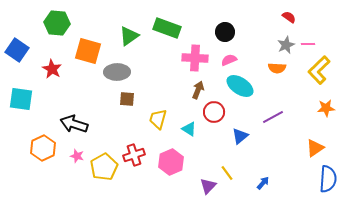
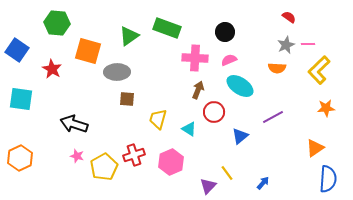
orange hexagon: moved 23 px left, 10 px down
